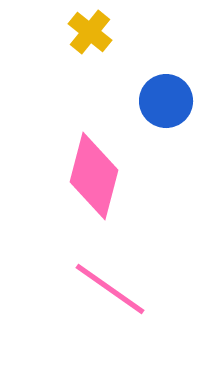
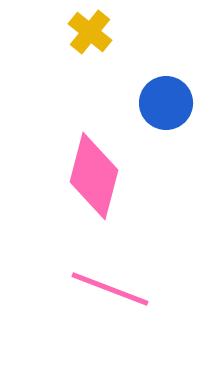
blue circle: moved 2 px down
pink line: rotated 14 degrees counterclockwise
